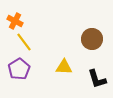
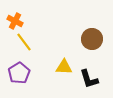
purple pentagon: moved 4 px down
black L-shape: moved 8 px left
